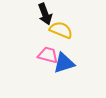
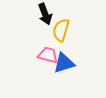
yellow semicircle: rotated 95 degrees counterclockwise
